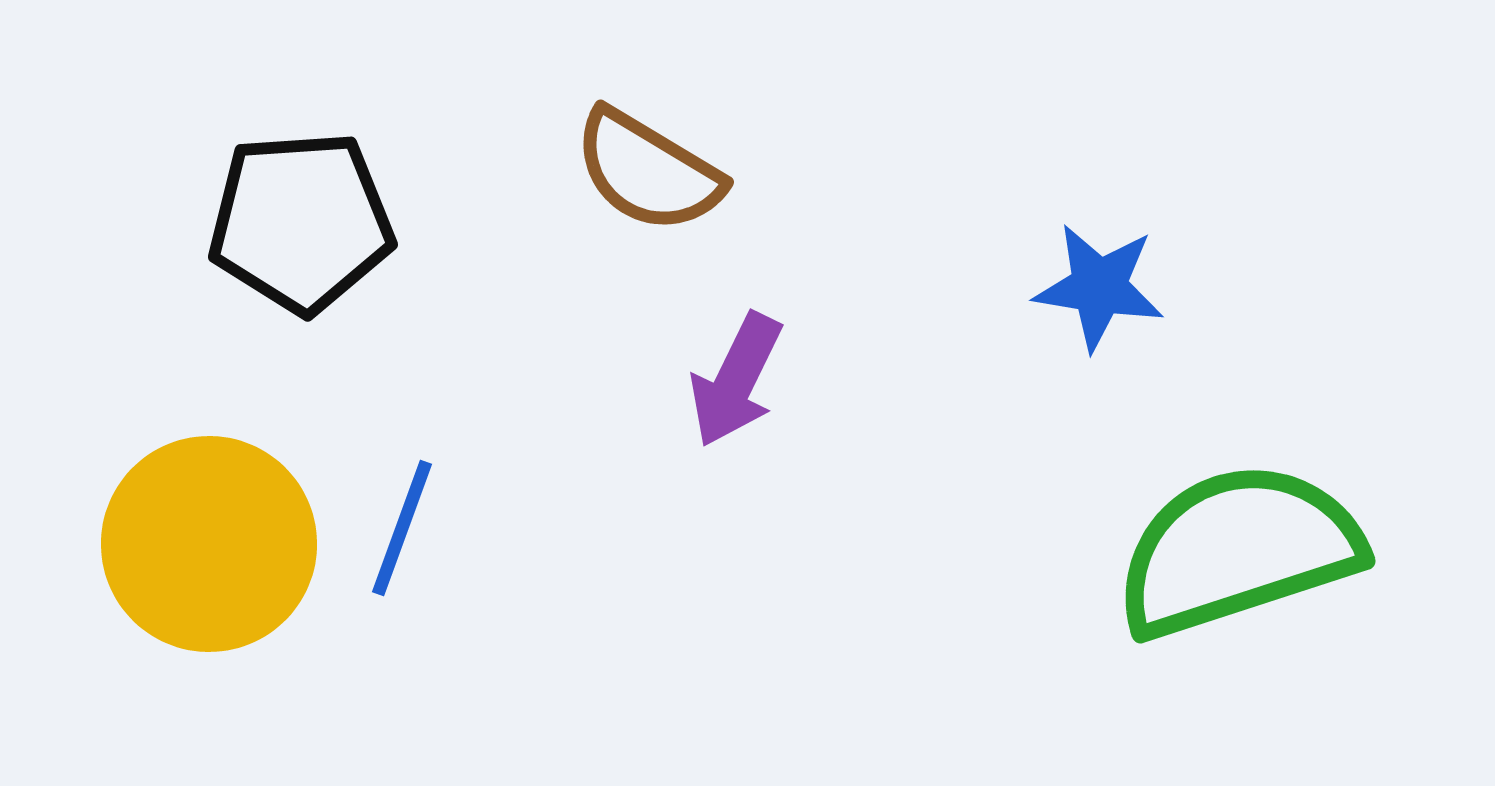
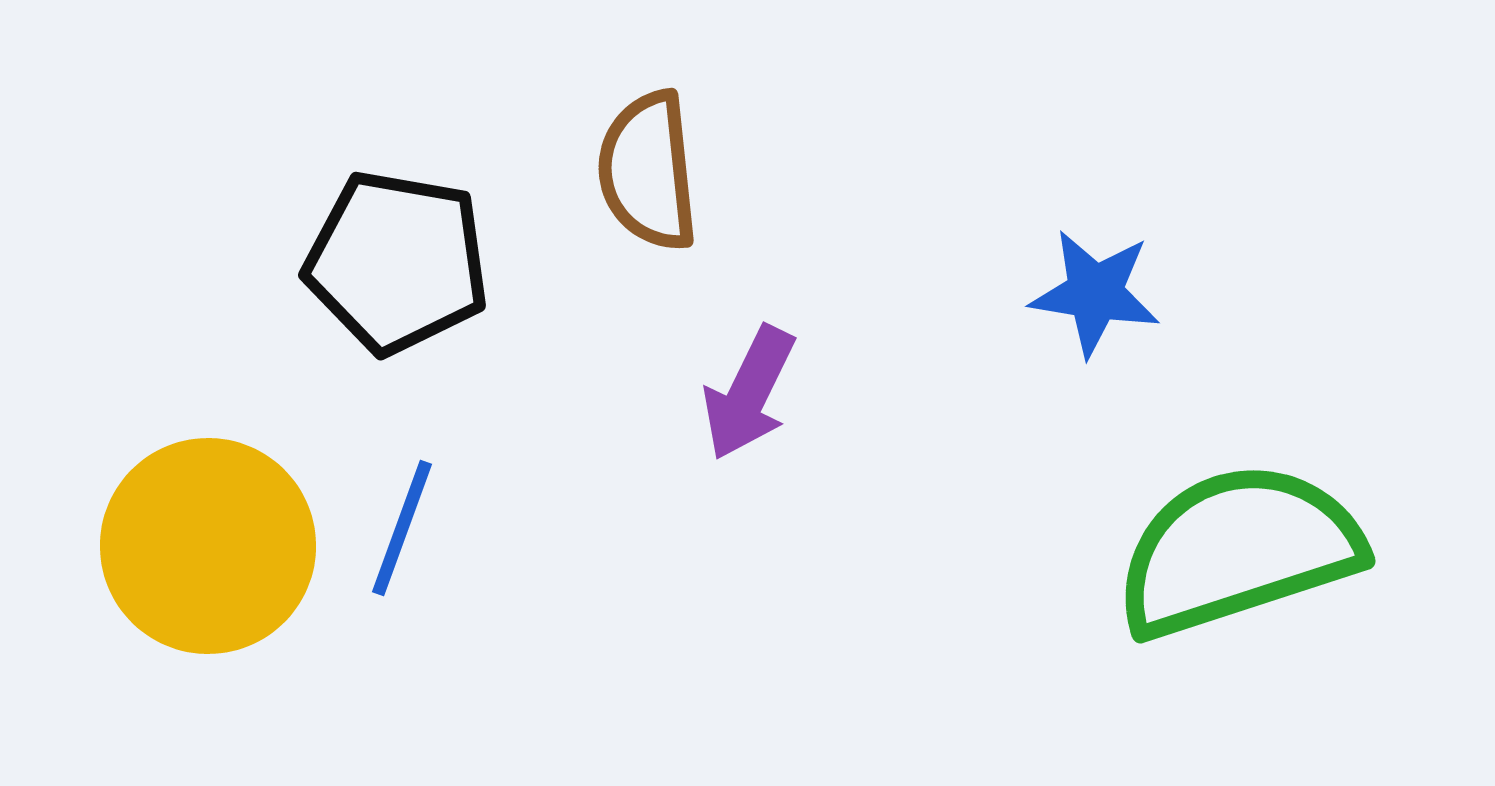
brown semicircle: rotated 53 degrees clockwise
black pentagon: moved 96 px right, 40 px down; rotated 14 degrees clockwise
blue star: moved 4 px left, 6 px down
purple arrow: moved 13 px right, 13 px down
yellow circle: moved 1 px left, 2 px down
